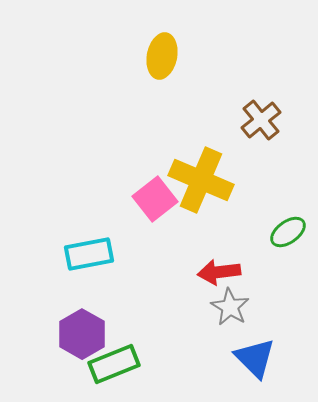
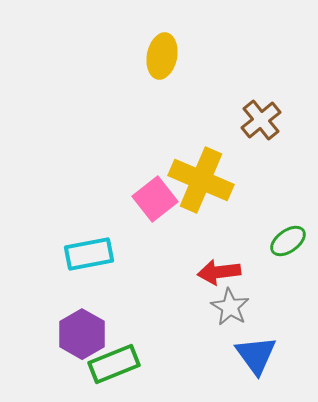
green ellipse: moved 9 px down
blue triangle: moved 1 px right, 3 px up; rotated 9 degrees clockwise
